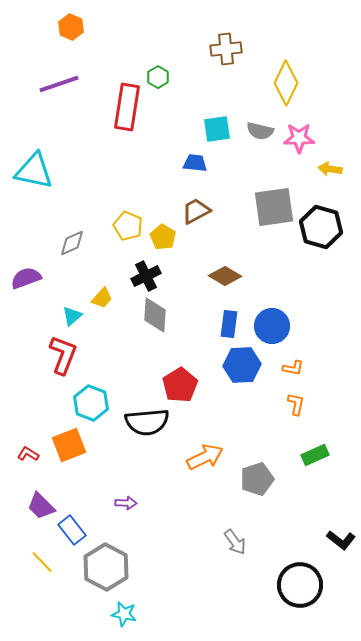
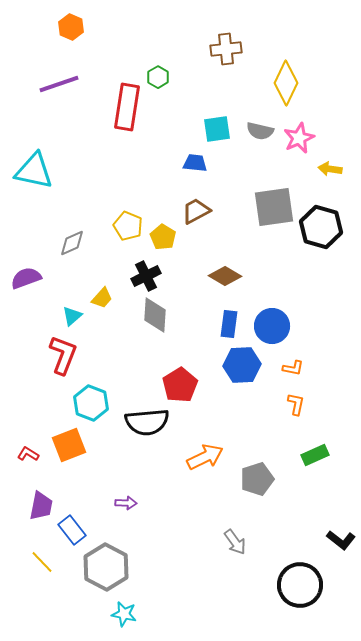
pink star at (299, 138): rotated 24 degrees counterclockwise
purple trapezoid at (41, 506): rotated 124 degrees counterclockwise
